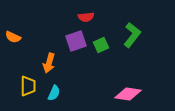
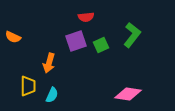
cyan semicircle: moved 2 px left, 2 px down
